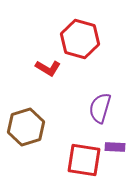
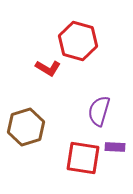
red hexagon: moved 2 px left, 2 px down
purple semicircle: moved 1 px left, 3 px down
red square: moved 1 px left, 2 px up
